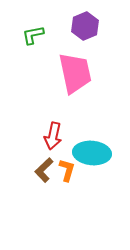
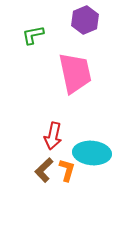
purple hexagon: moved 6 px up
